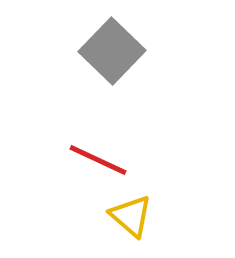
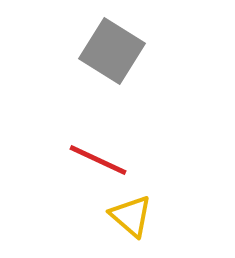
gray square: rotated 12 degrees counterclockwise
